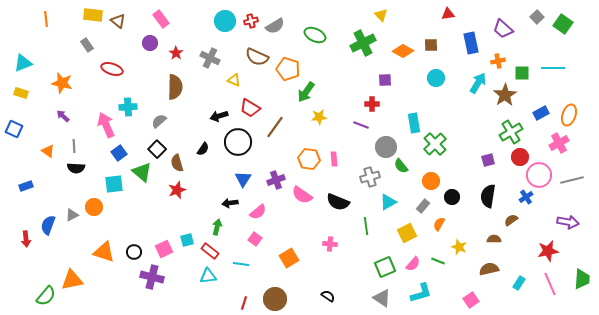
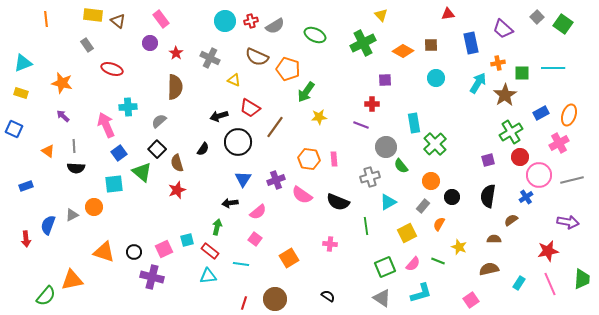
orange cross at (498, 61): moved 2 px down
